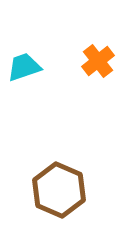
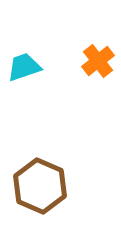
brown hexagon: moved 19 px left, 4 px up
